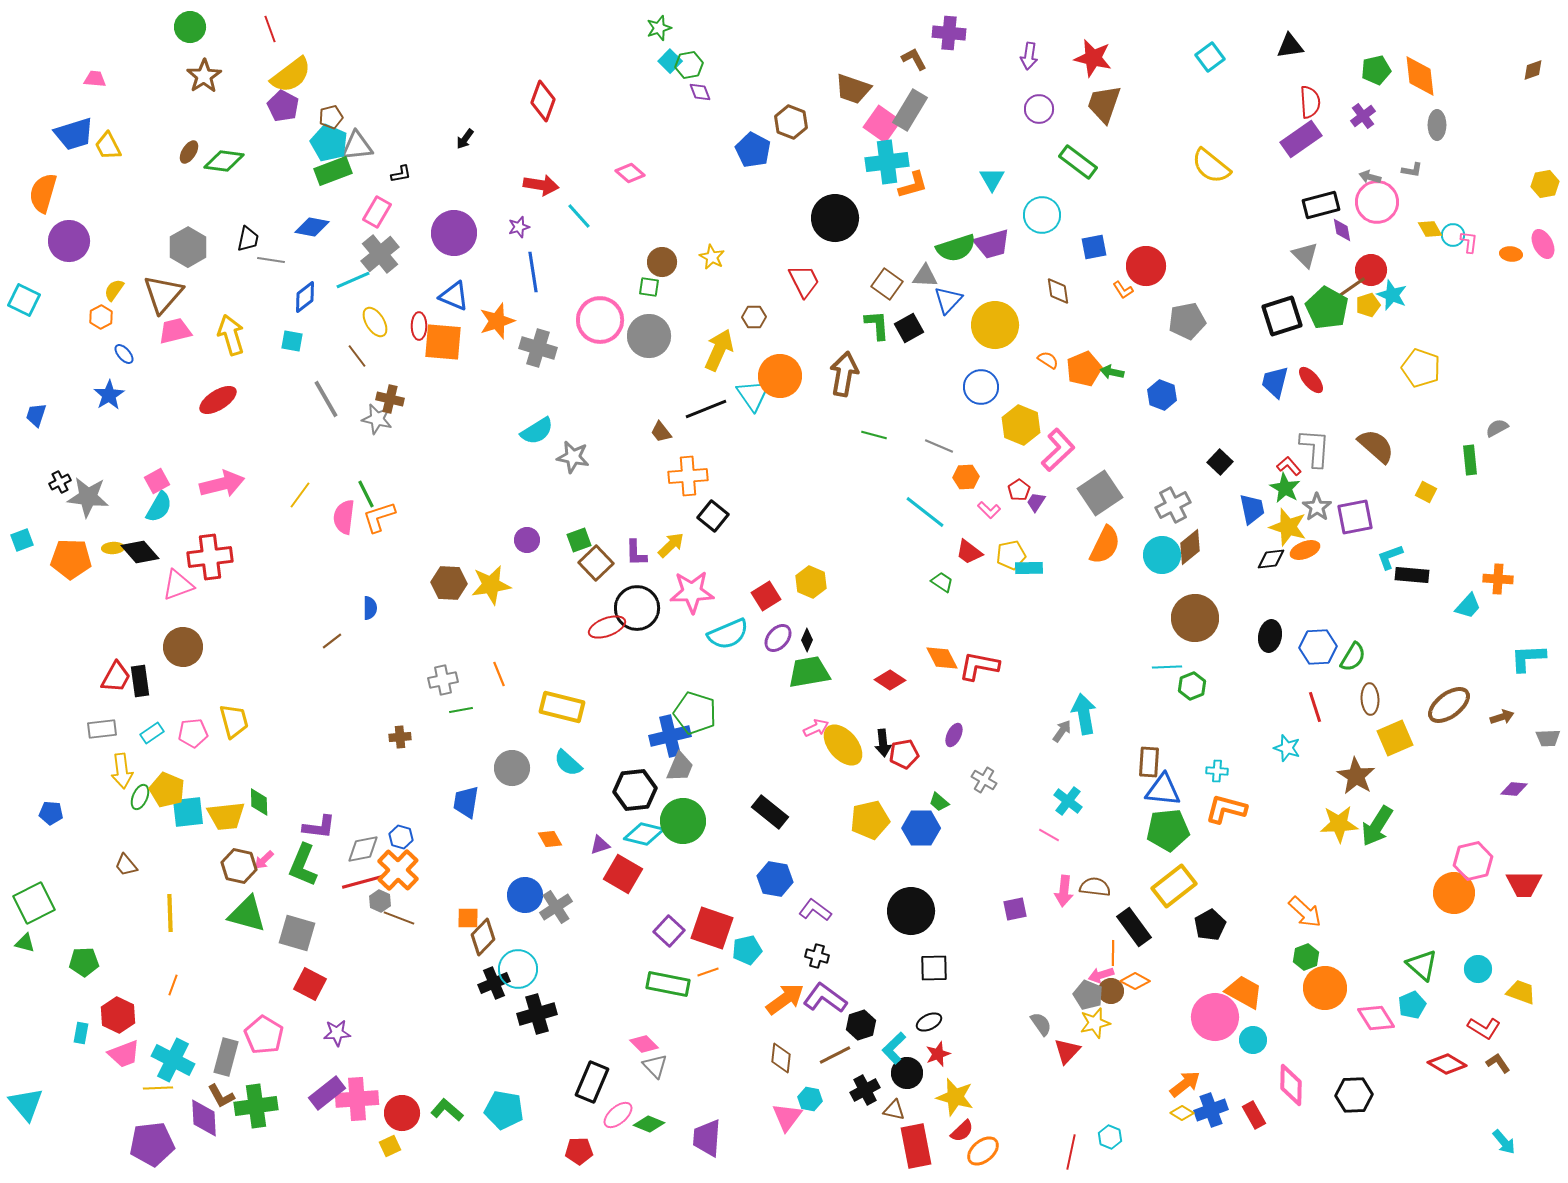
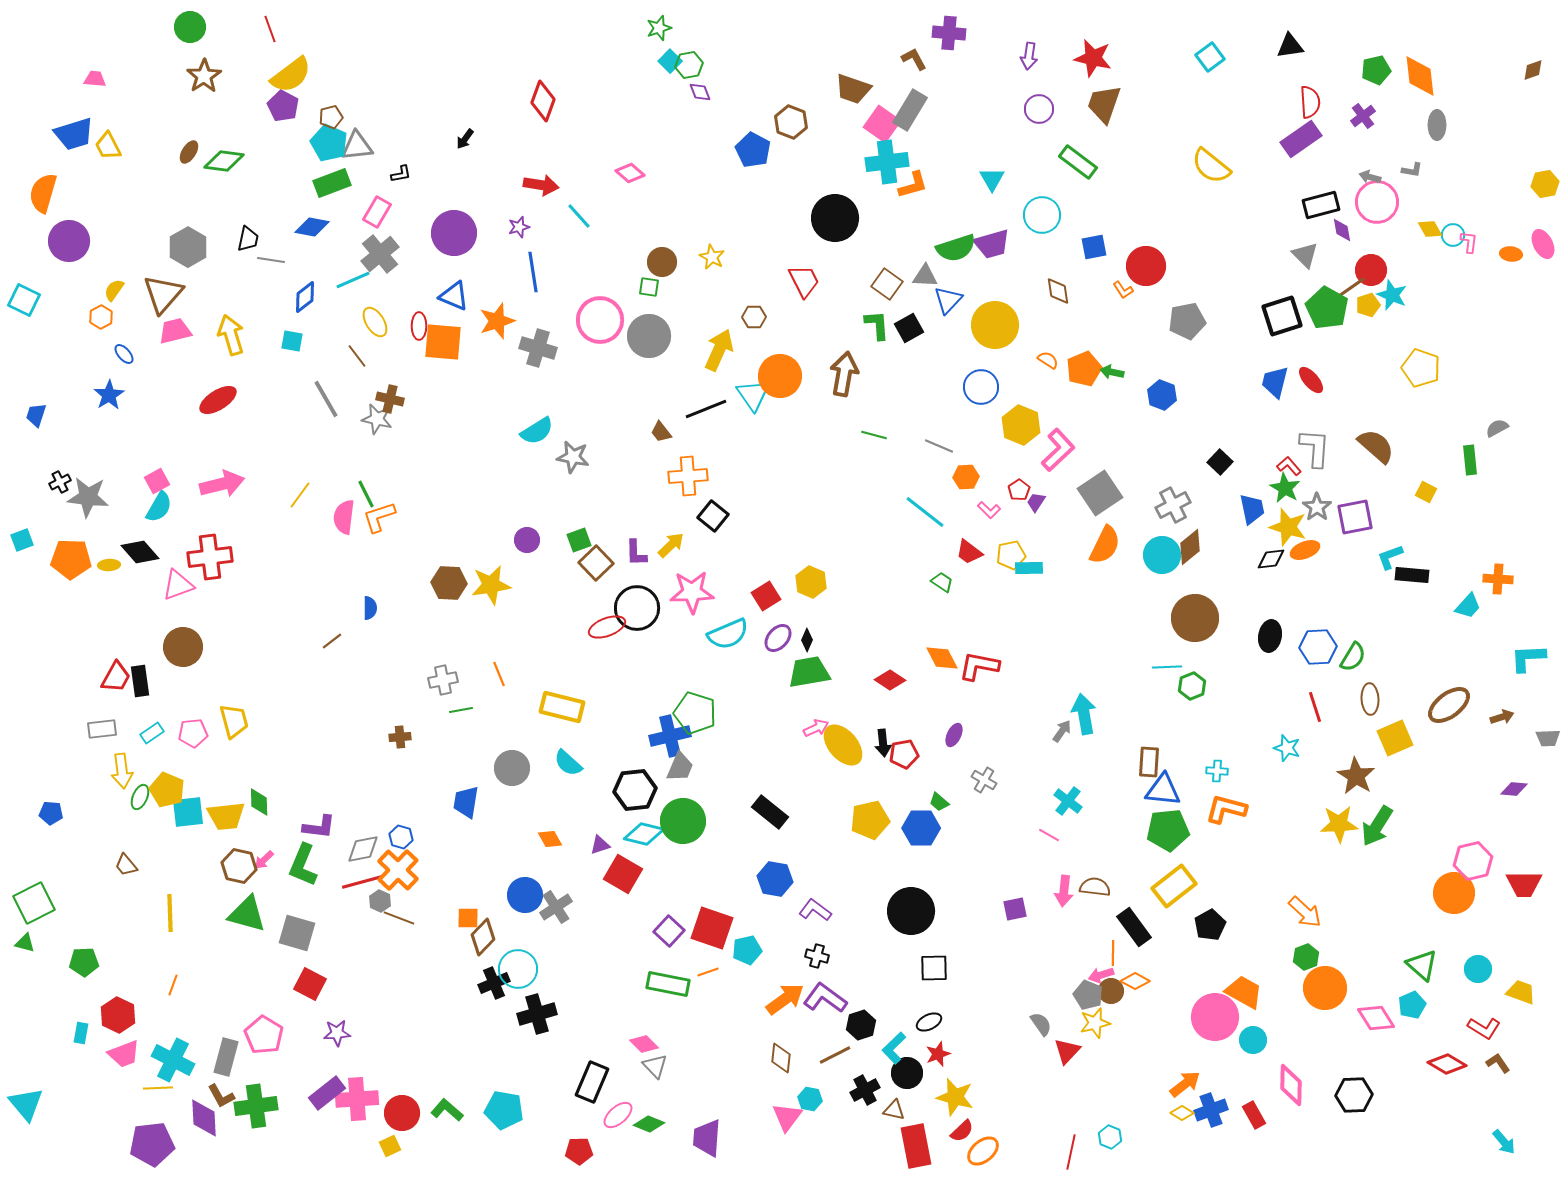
green rectangle at (333, 171): moved 1 px left, 12 px down
yellow ellipse at (113, 548): moved 4 px left, 17 px down
